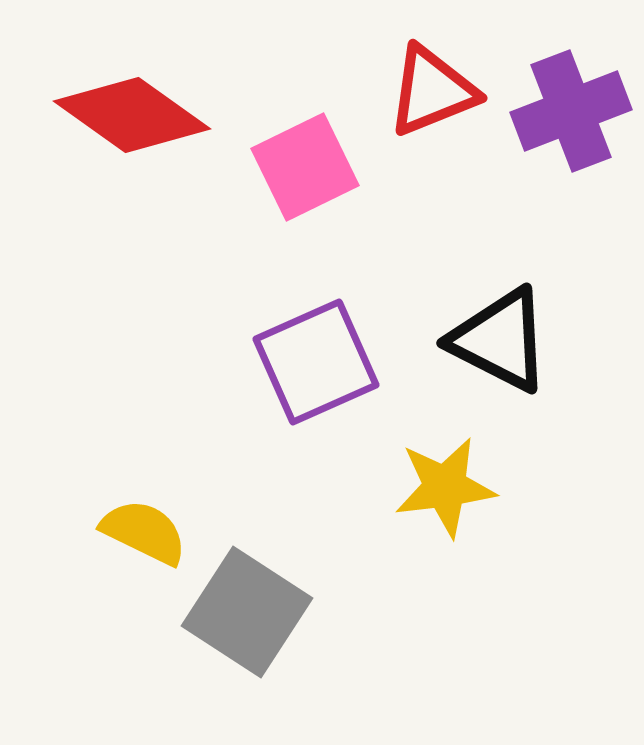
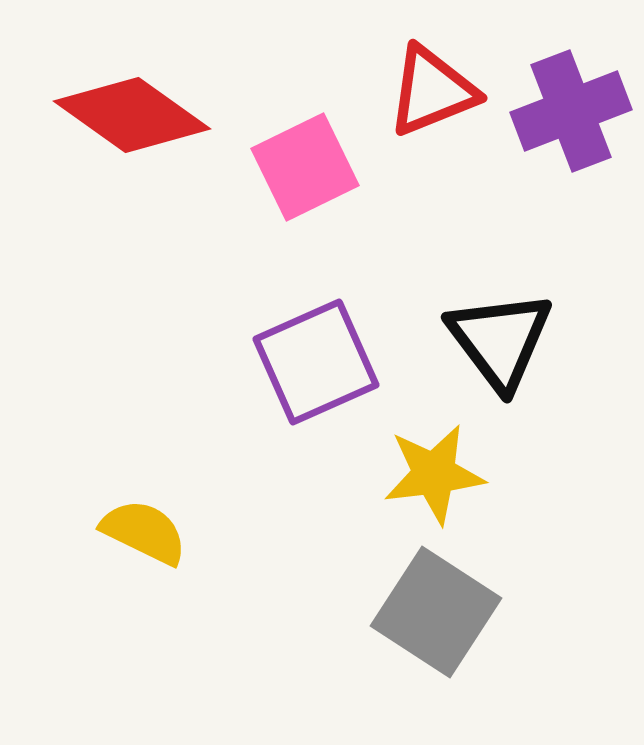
black triangle: rotated 26 degrees clockwise
yellow star: moved 11 px left, 13 px up
gray square: moved 189 px right
